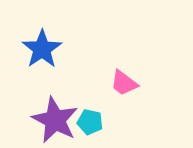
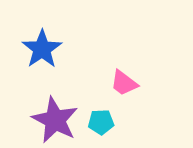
cyan pentagon: moved 11 px right; rotated 15 degrees counterclockwise
